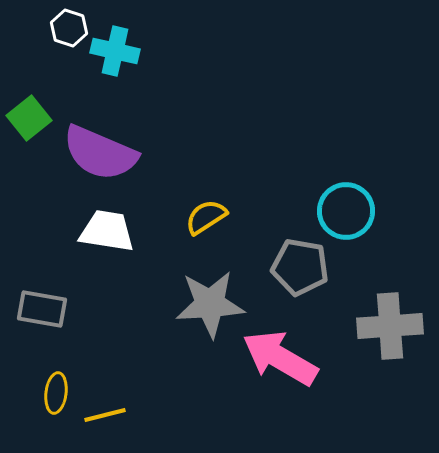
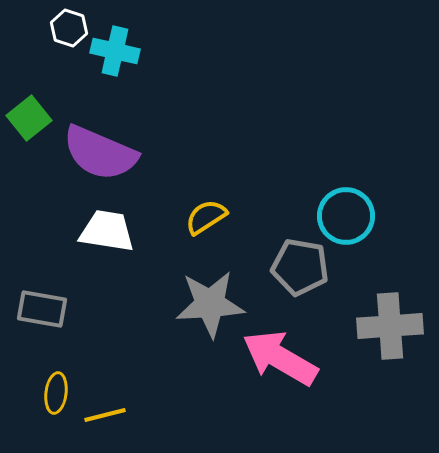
cyan circle: moved 5 px down
